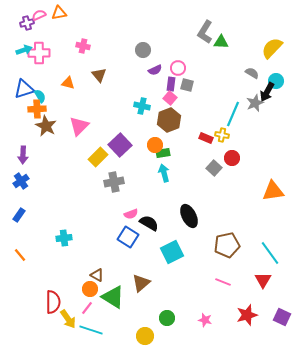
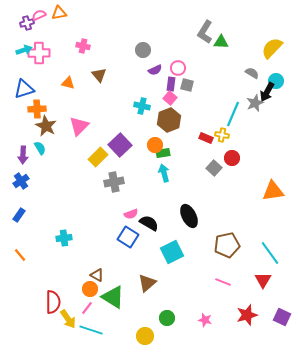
cyan semicircle at (40, 96): moved 52 px down
brown triangle at (141, 283): moved 6 px right
